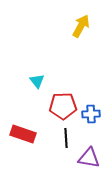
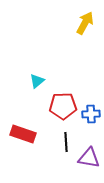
yellow arrow: moved 4 px right, 3 px up
cyan triangle: rotated 28 degrees clockwise
black line: moved 4 px down
